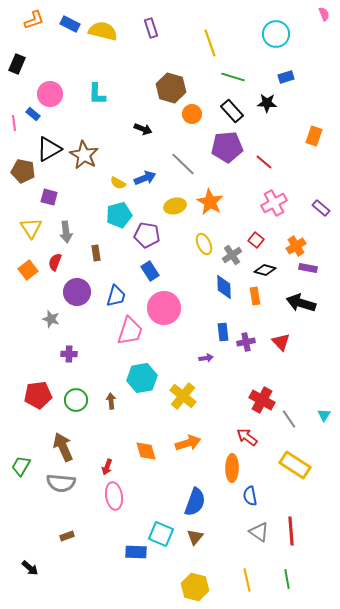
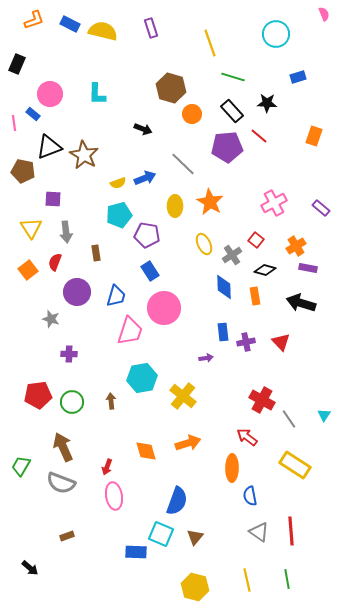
blue rectangle at (286, 77): moved 12 px right
black triangle at (49, 149): moved 2 px up; rotated 8 degrees clockwise
red line at (264, 162): moved 5 px left, 26 px up
yellow semicircle at (118, 183): rotated 49 degrees counterclockwise
purple square at (49, 197): moved 4 px right, 2 px down; rotated 12 degrees counterclockwise
yellow ellipse at (175, 206): rotated 75 degrees counterclockwise
green circle at (76, 400): moved 4 px left, 2 px down
gray semicircle at (61, 483): rotated 16 degrees clockwise
blue semicircle at (195, 502): moved 18 px left, 1 px up
